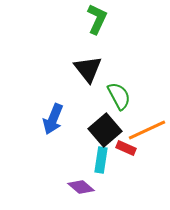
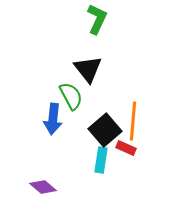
green semicircle: moved 48 px left
blue arrow: rotated 16 degrees counterclockwise
orange line: moved 14 px left, 9 px up; rotated 60 degrees counterclockwise
purple diamond: moved 38 px left
